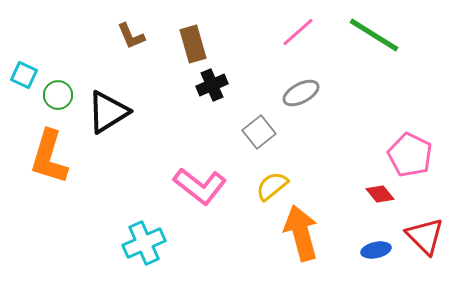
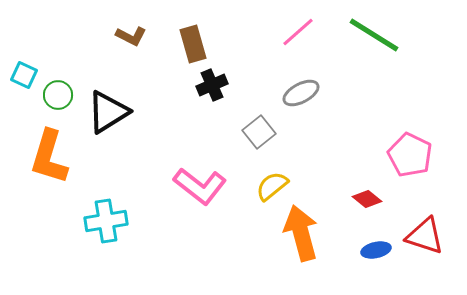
brown L-shape: rotated 40 degrees counterclockwise
red diamond: moved 13 px left, 5 px down; rotated 12 degrees counterclockwise
red triangle: rotated 27 degrees counterclockwise
cyan cross: moved 38 px left, 22 px up; rotated 15 degrees clockwise
